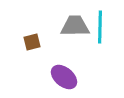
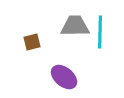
cyan line: moved 5 px down
